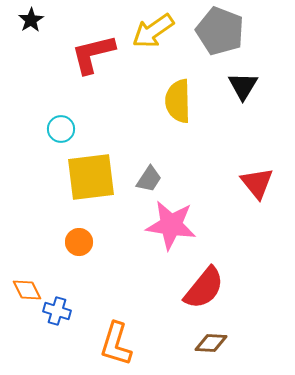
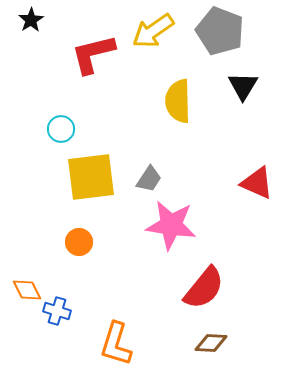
red triangle: rotated 27 degrees counterclockwise
